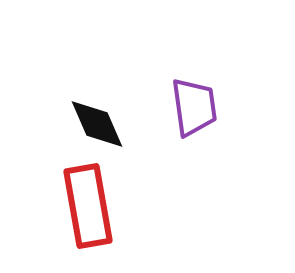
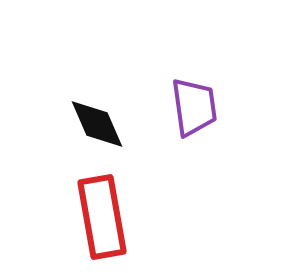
red rectangle: moved 14 px right, 11 px down
